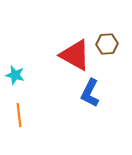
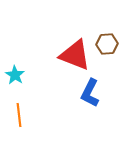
red triangle: rotated 8 degrees counterclockwise
cyan star: rotated 18 degrees clockwise
